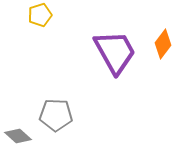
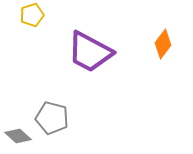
yellow pentagon: moved 8 px left
purple trapezoid: moved 25 px left; rotated 147 degrees clockwise
gray pentagon: moved 4 px left, 3 px down; rotated 12 degrees clockwise
